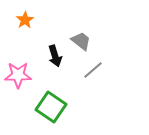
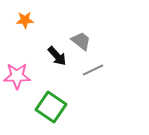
orange star: rotated 30 degrees clockwise
black arrow: moved 2 px right; rotated 25 degrees counterclockwise
gray line: rotated 15 degrees clockwise
pink star: moved 1 px left, 1 px down
